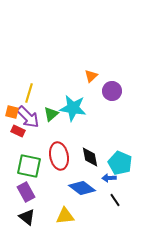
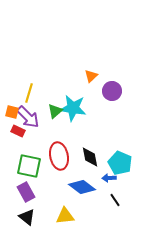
green triangle: moved 4 px right, 3 px up
blue diamond: moved 1 px up
